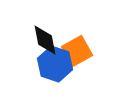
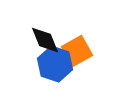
black diamond: rotated 12 degrees counterclockwise
